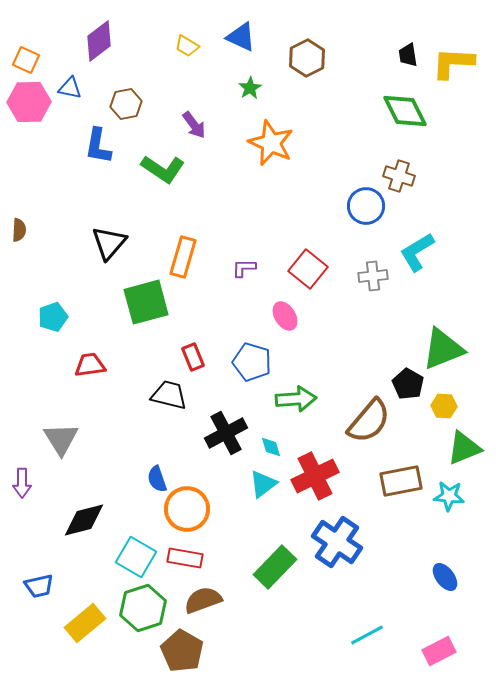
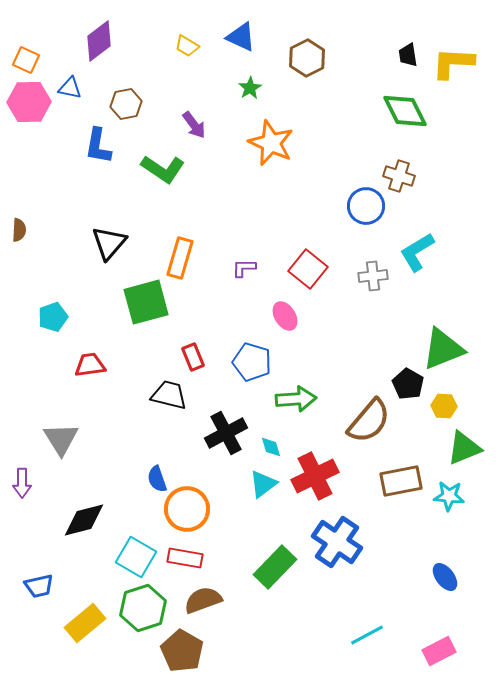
orange rectangle at (183, 257): moved 3 px left, 1 px down
